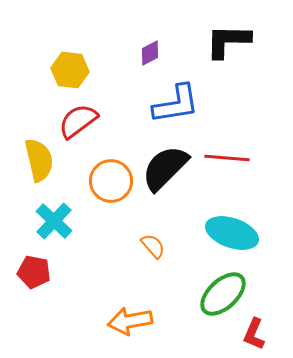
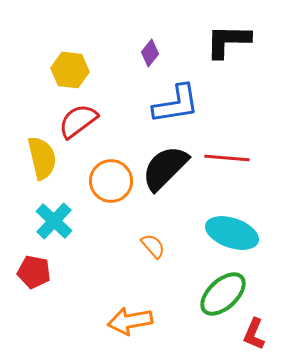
purple diamond: rotated 24 degrees counterclockwise
yellow semicircle: moved 3 px right, 2 px up
